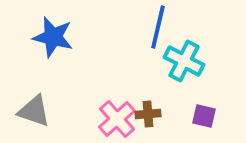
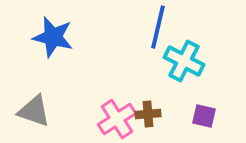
pink cross: rotated 9 degrees clockwise
